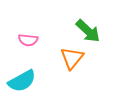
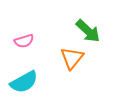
pink semicircle: moved 4 px left, 1 px down; rotated 24 degrees counterclockwise
cyan semicircle: moved 2 px right, 1 px down
